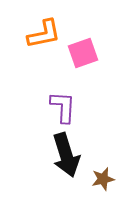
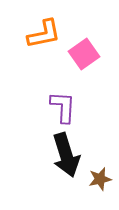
pink square: moved 1 px right, 1 px down; rotated 16 degrees counterclockwise
brown star: moved 3 px left
